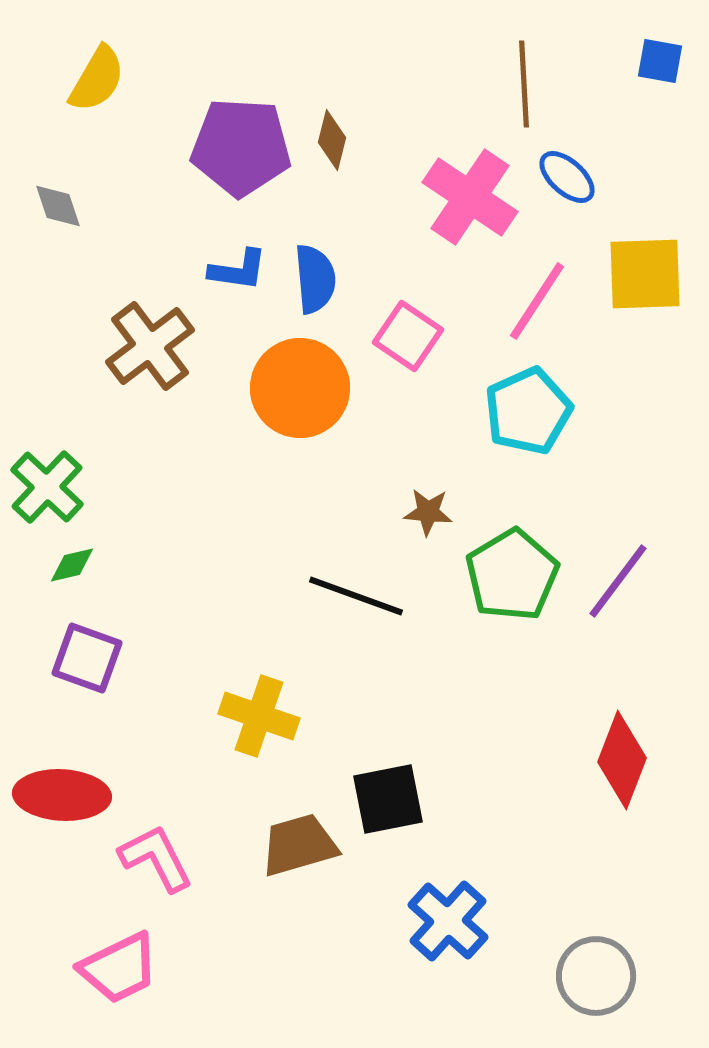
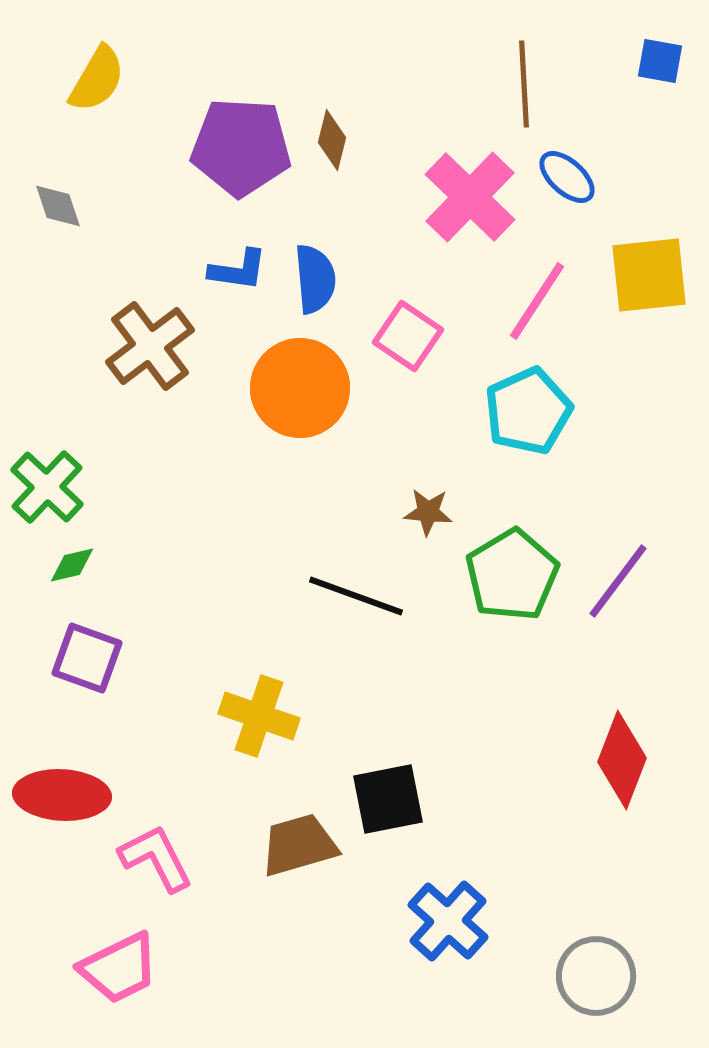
pink cross: rotated 10 degrees clockwise
yellow square: moved 4 px right, 1 px down; rotated 4 degrees counterclockwise
